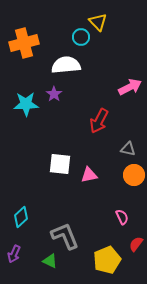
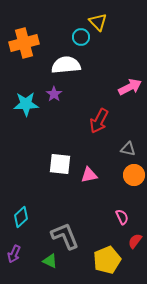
red semicircle: moved 1 px left, 3 px up
